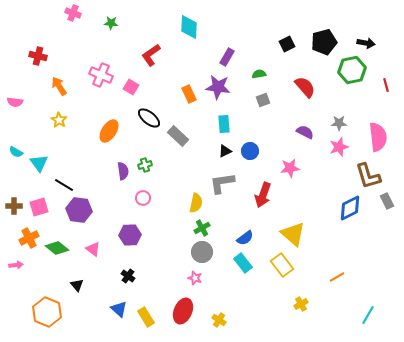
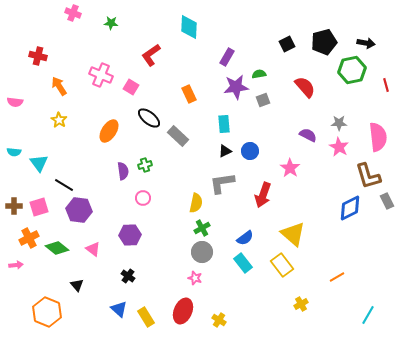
purple star at (218, 87): moved 18 px right; rotated 15 degrees counterclockwise
purple semicircle at (305, 132): moved 3 px right, 3 px down
pink star at (339, 147): rotated 24 degrees counterclockwise
cyan semicircle at (16, 152): moved 2 px left; rotated 24 degrees counterclockwise
pink star at (290, 168): rotated 30 degrees counterclockwise
